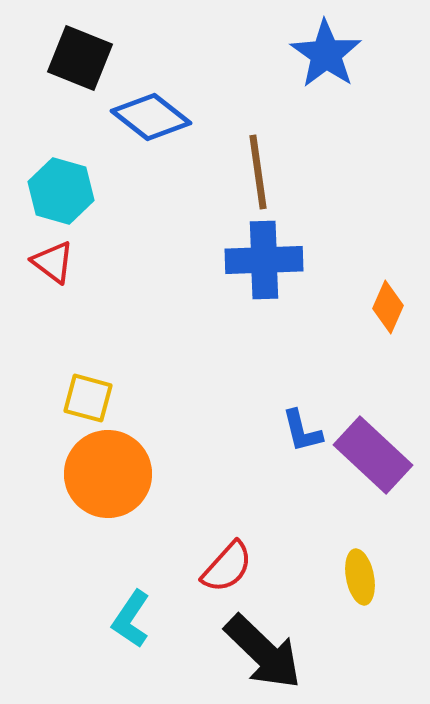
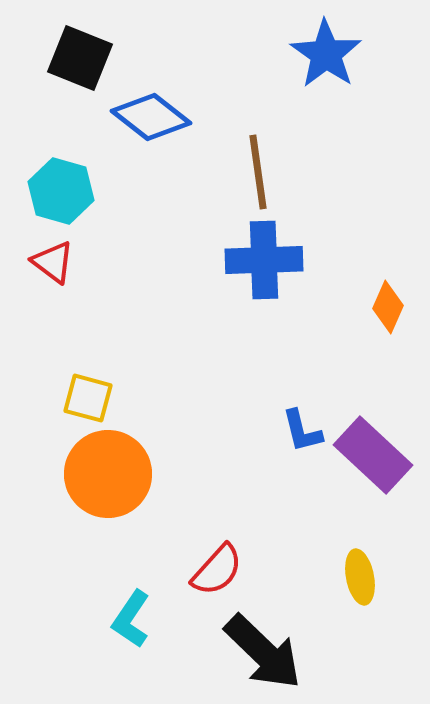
red semicircle: moved 10 px left, 3 px down
